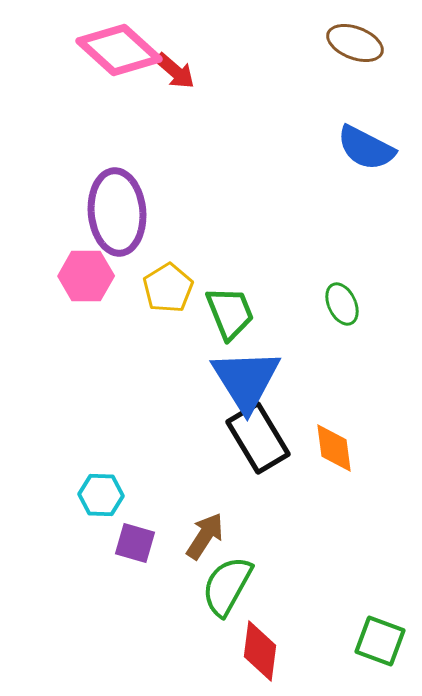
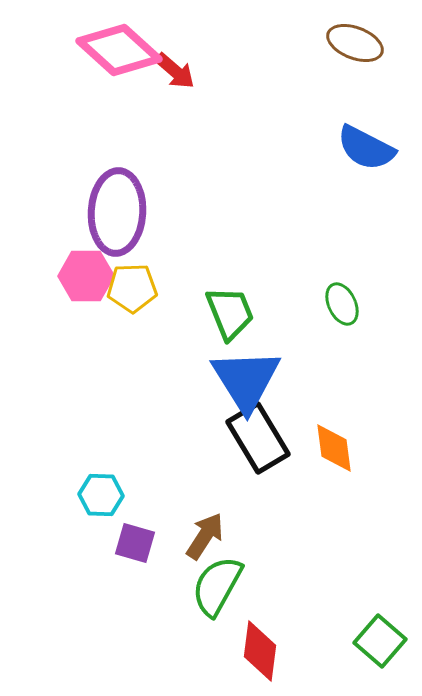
purple ellipse: rotated 8 degrees clockwise
yellow pentagon: moved 36 px left; rotated 30 degrees clockwise
green semicircle: moved 10 px left
green square: rotated 21 degrees clockwise
